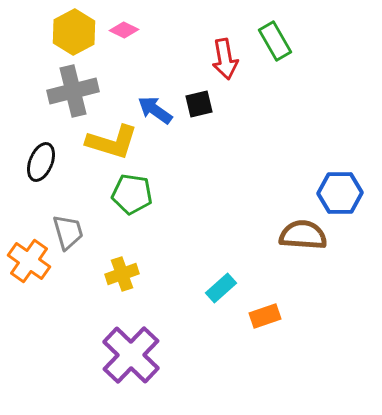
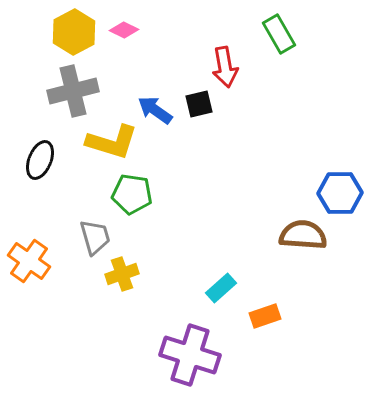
green rectangle: moved 4 px right, 7 px up
red arrow: moved 8 px down
black ellipse: moved 1 px left, 2 px up
gray trapezoid: moved 27 px right, 5 px down
purple cross: moved 59 px right; rotated 26 degrees counterclockwise
